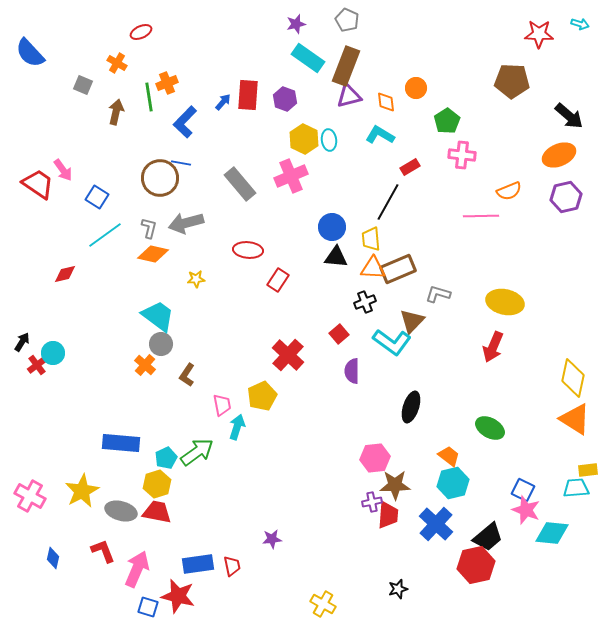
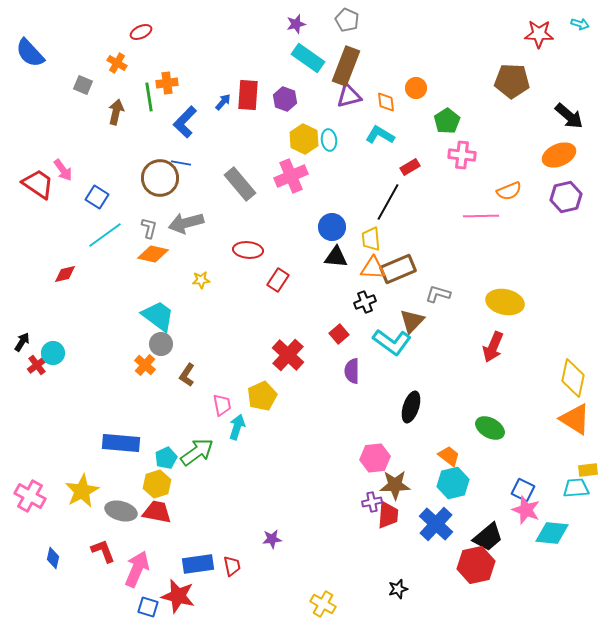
orange cross at (167, 83): rotated 15 degrees clockwise
yellow star at (196, 279): moved 5 px right, 1 px down
